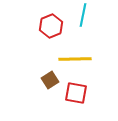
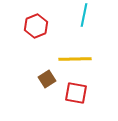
cyan line: moved 1 px right
red hexagon: moved 15 px left
brown square: moved 3 px left, 1 px up
